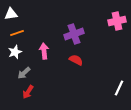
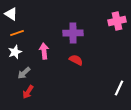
white triangle: rotated 40 degrees clockwise
purple cross: moved 1 px left, 1 px up; rotated 18 degrees clockwise
